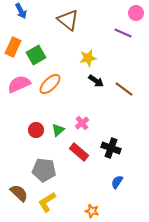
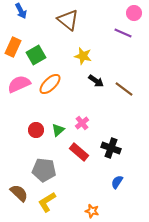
pink circle: moved 2 px left
yellow star: moved 5 px left, 2 px up; rotated 24 degrees clockwise
